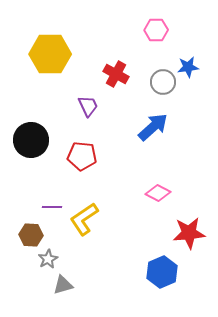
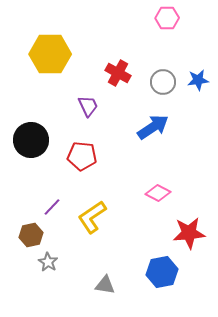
pink hexagon: moved 11 px right, 12 px up
blue star: moved 10 px right, 13 px down
red cross: moved 2 px right, 1 px up
blue arrow: rotated 8 degrees clockwise
purple line: rotated 48 degrees counterclockwise
yellow L-shape: moved 8 px right, 2 px up
brown hexagon: rotated 15 degrees counterclockwise
gray star: moved 3 px down; rotated 12 degrees counterclockwise
blue hexagon: rotated 12 degrees clockwise
gray triangle: moved 42 px right; rotated 25 degrees clockwise
